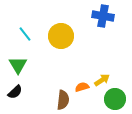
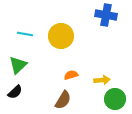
blue cross: moved 3 px right, 1 px up
cyan line: rotated 42 degrees counterclockwise
green triangle: rotated 18 degrees clockwise
yellow arrow: rotated 28 degrees clockwise
orange semicircle: moved 11 px left, 12 px up
brown semicircle: rotated 24 degrees clockwise
